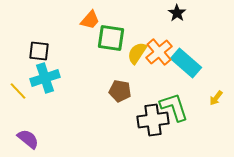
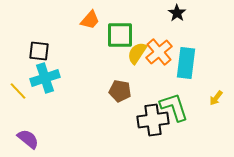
green square: moved 9 px right, 3 px up; rotated 8 degrees counterclockwise
cyan rectangle: rotated 56 degrees clockwise
